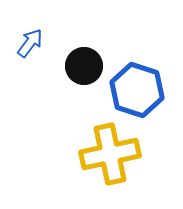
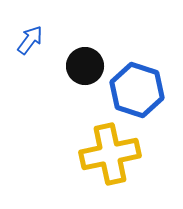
blue arrow: moved 3 px up
black circle: moved 1 px right
